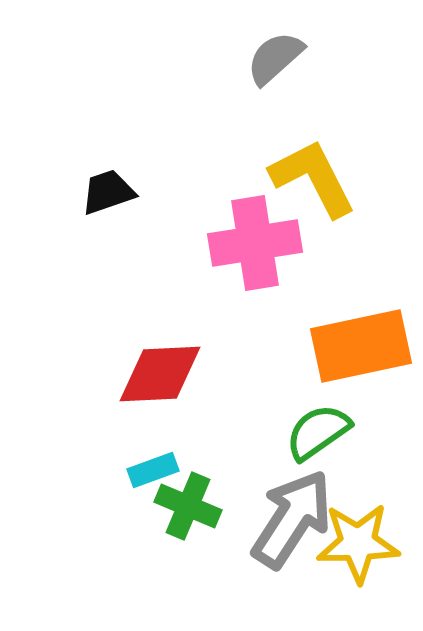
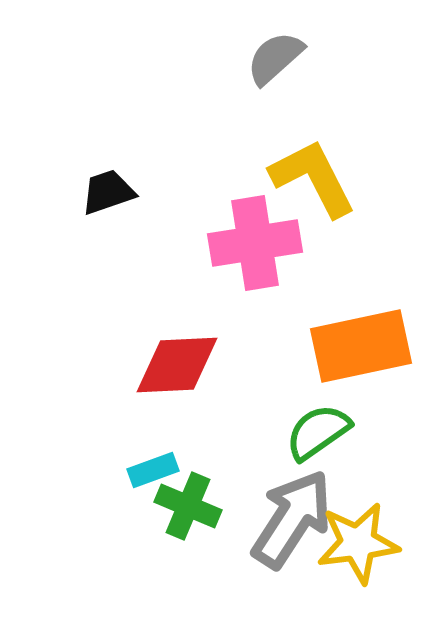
red diamond: moved 17 px right, 9 px up
yellow star: rotated 6 degrees counterclockwise
